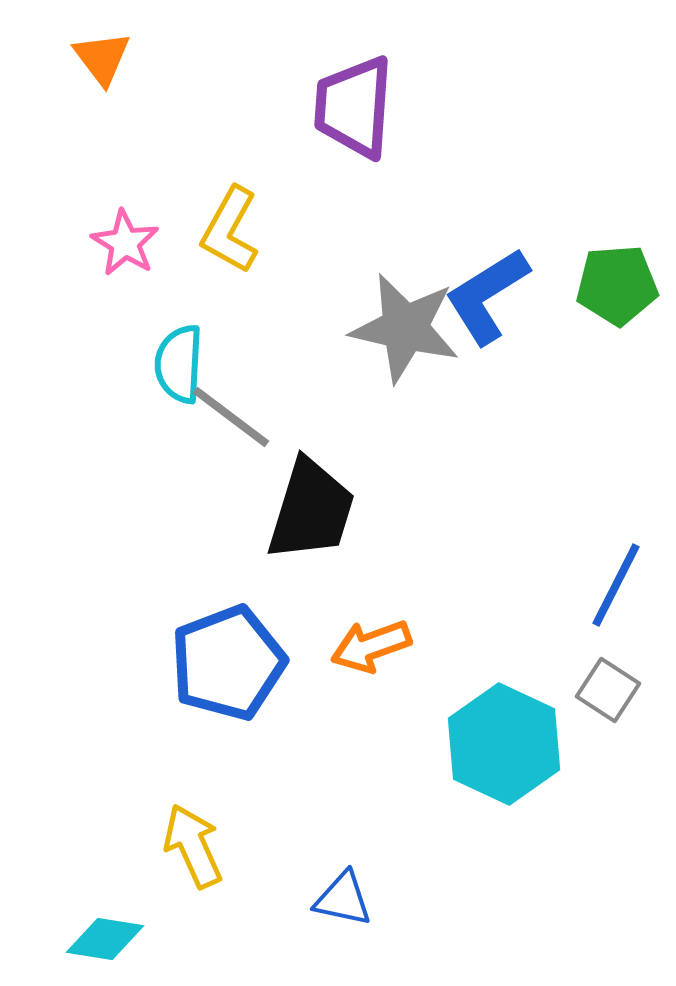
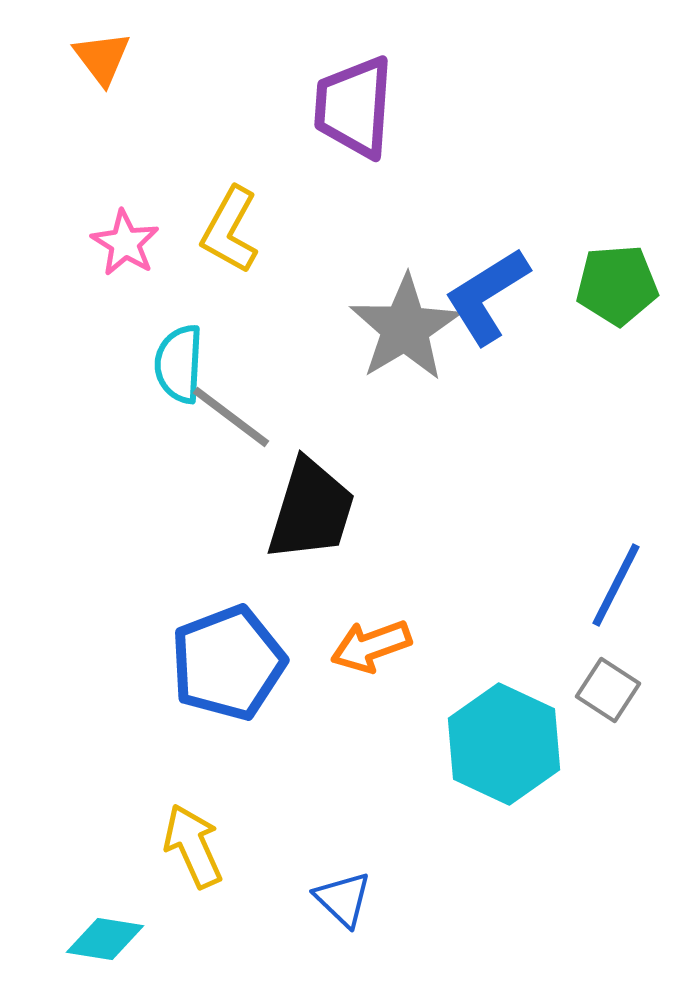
gray star: rotated 28 degrees clockwise
blue triangle: rotated 32 degrees clockwise
